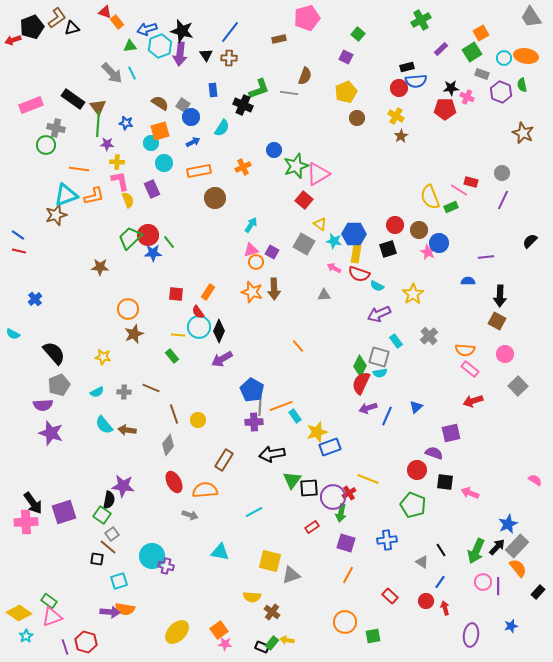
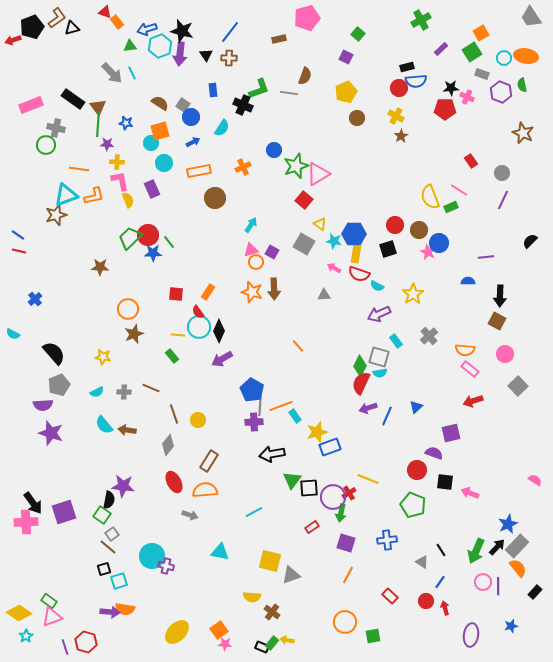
red rectangle at (471, 182): moved 21 px up; rotated 40 degrees clockwise
brown rectangle at (224, 460): moved 15 px left, 1 px down
black square at (97, 559): moved 7 px right, 10 px down; rotated 24 degrees counterclockwise
black rectangle at (538, 592): moved 3 px left
